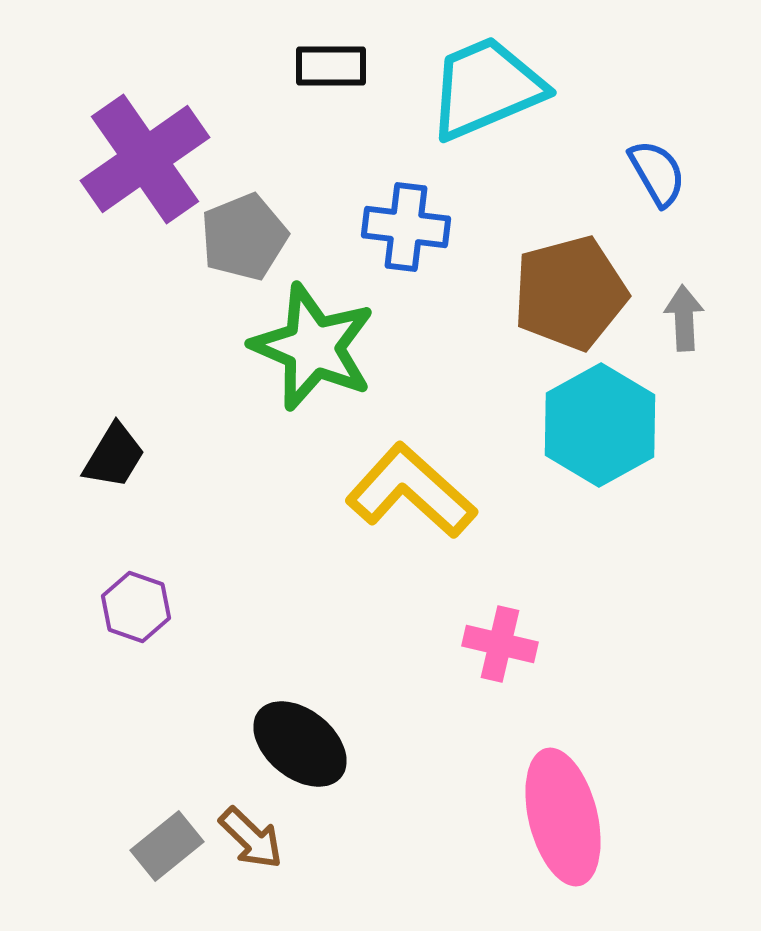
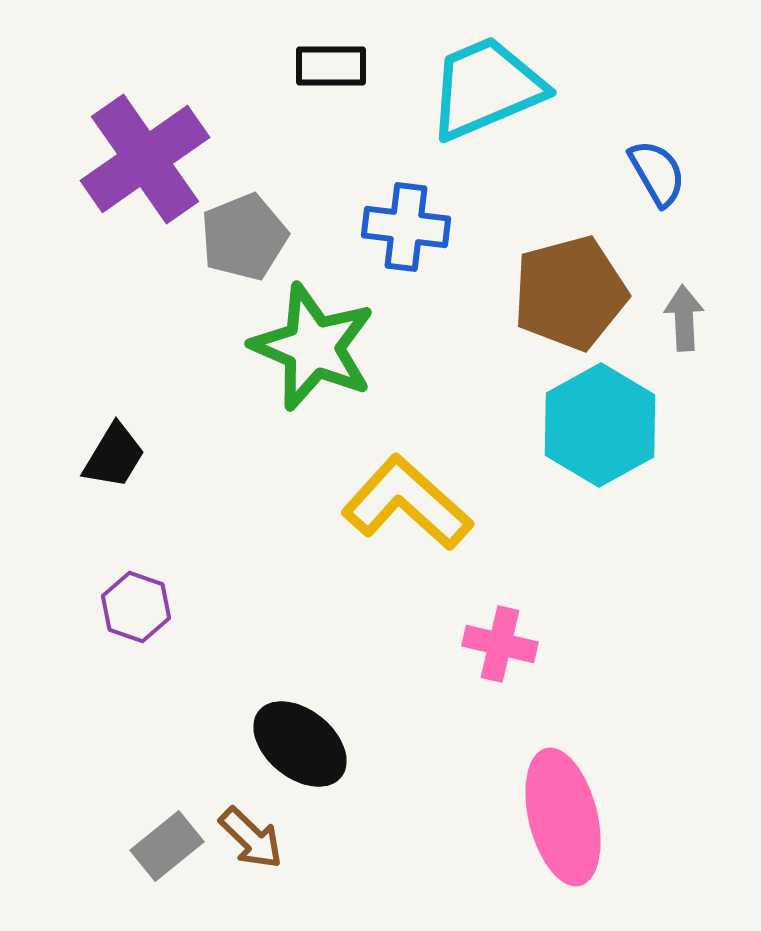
yellow L-shape: moved 4 px left, 12 px down
